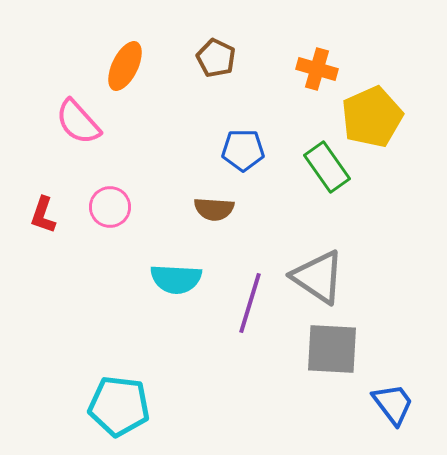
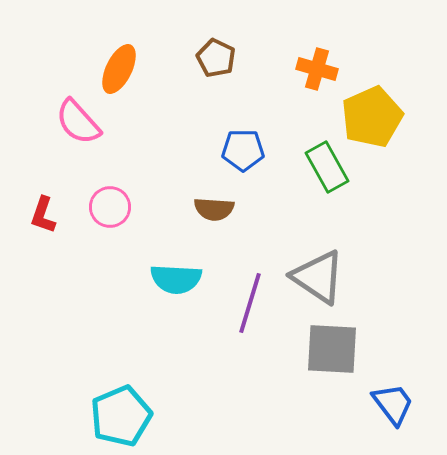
orange ellipse: moved 6 px left, 3 px down
green rectangle: rotated 6 degrees clockwise
cyan pentagon: moved 2 px right, 10 px down; rotated 30 degrees counterclockwise
